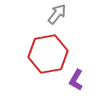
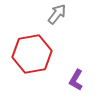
red hexagon: moved 16 px left
